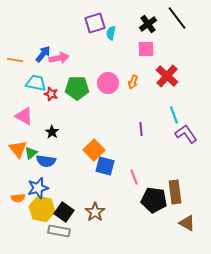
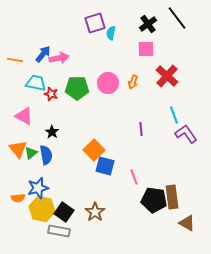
blue semicircle: moved 6 px up; rotated 108 degrees counterclockwise
brown rectangle: moved 3 px left, 5 px down
